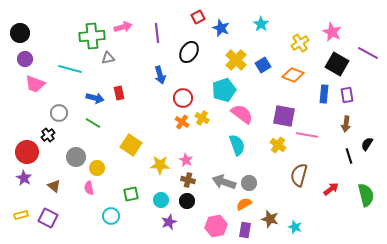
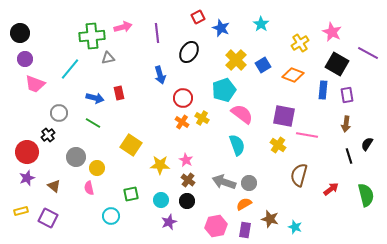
cyan line at (70, 69): rotated 65 degrees counterclockwise
blue rectangle at (324, 94): moved 1 px left, 4 px up
purple star at (24, 178): moved 3 px right; rotated 21 degrees clockwise
brown cross at (188, 180): rotated 24 degrees clockwise
yellow rectangle at (21, 215): moved 4 px up
